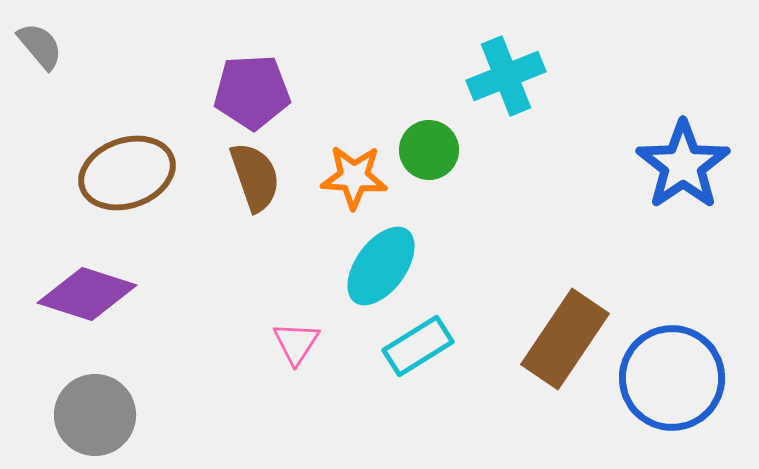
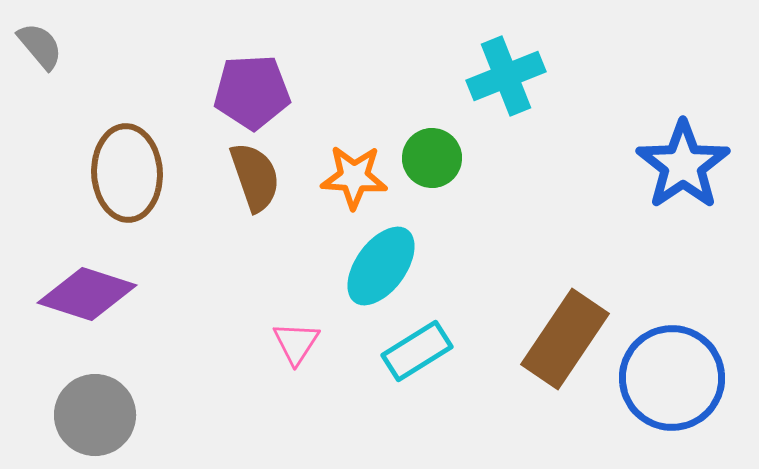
green circle: moved 3 px right, 8 px down
brown ellipse: rotated 74 degrees counterclockwise
cyan rectangle: moved 1 px left, 5 px down
